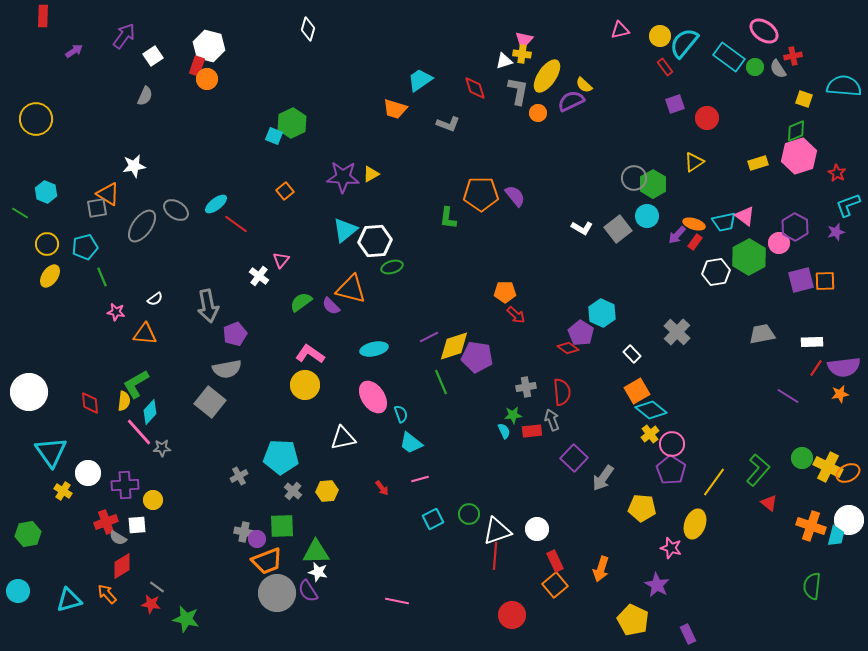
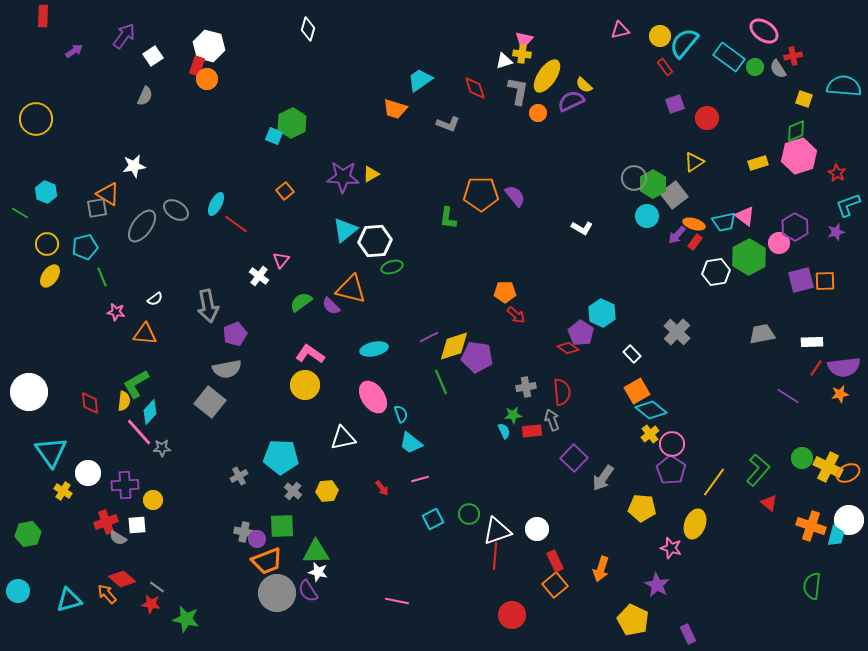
cyan ellipse at (216, 204): rotated 25 degrees counterclockwise
gray square at (618, 229): moved 56 px right, 34 px up
red diamond at (122, 566): moved 13 px down; rotated 72 degrees clockwise
